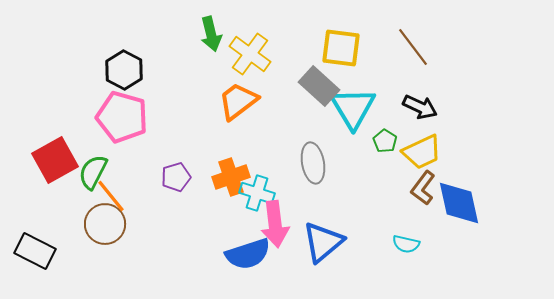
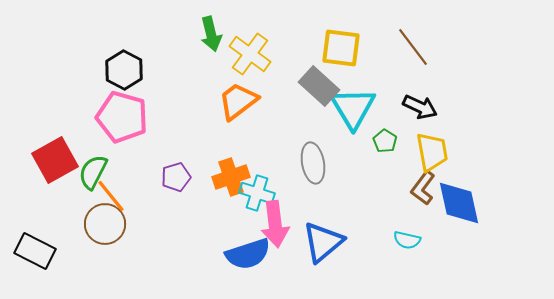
yellow trapezoid: moved 10 px right; rotated 75 degrees counterclockwise
cyan semicircle: moved 1 px right, 4 px up
